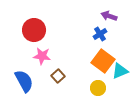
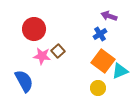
red circle: moved 1 px up
brown square: moved 25 px up
